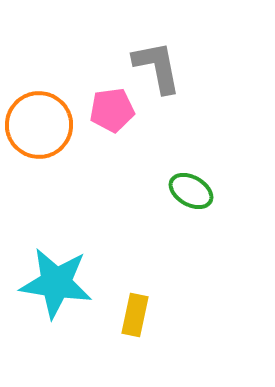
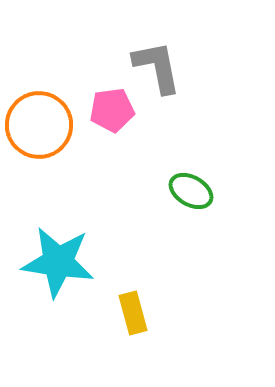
cyan star: moved 2 px right, 21 px up
yellow rectangle: moved 2 px left, 2 px up; rotated 27 degrees counterclockwise
